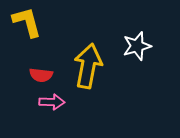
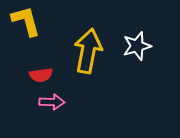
yellow L-shape: moved 1 px left, 1 px up
yellow arrow: moved 15 px up
red semicircle: rotated 15 degrees counterclockwise
